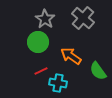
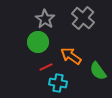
red line: moved 5 px right, 4 px up
